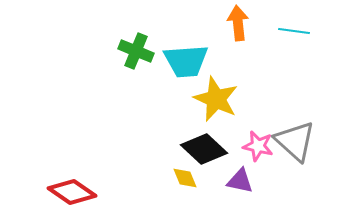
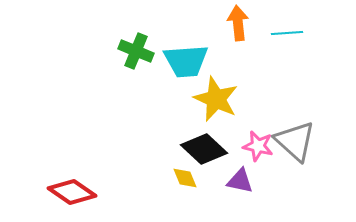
cyan line: moved 7 px left, 2 px down; rotated 12 degrees counterclockwise
